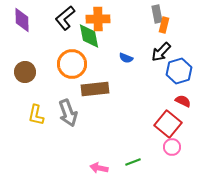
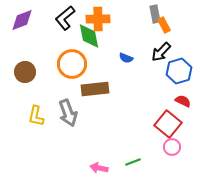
gray rectangle: moved 2 px left
purple diamond: rotated 70 degrees clockwise
orange rectangle: rotated 42 degrees counterclockwise
yellow L-shape: moved 1 px down
